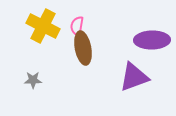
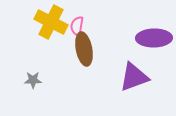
yellow cross: moved 8 px right, 4 px up
purple ellipse: moved 2 px right, 2 px up
brown ellipse: moved 1 px right, 1 px down
